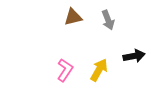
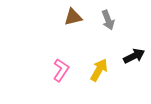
black arrow: rotated 15 degrees counterclockwise
pink L-shape: moved 4 px left
